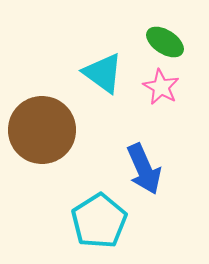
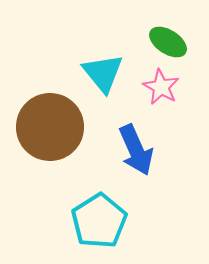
green ellipse: moved 3 px right
cyan triangle: rotated 15 degrees clockwise
brown circle: moved 8 px right, 3 px up
blue arrow: moved 8 px left, 19 px up
